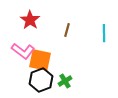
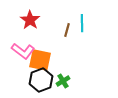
cyan line: moved 22 px left, 10 px up
green cross: moved 2 px left
